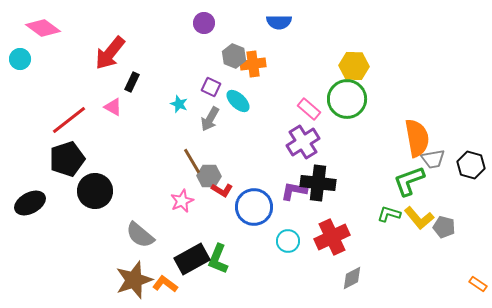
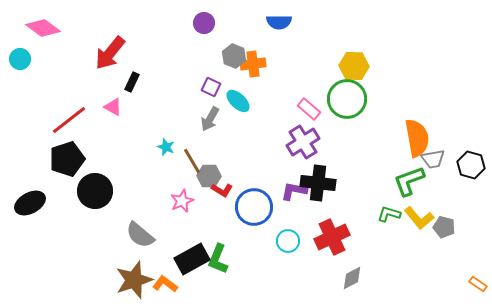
cyan star at (179, 104): moved 13 px left, 43 px down
